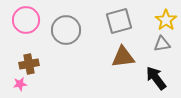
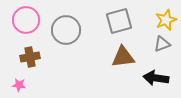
yellow star: rotated 15 degrees clockwise
gray triangle: rotated 12 degrees counterclockwise
brown cross: moved 1 px right, 7 px up
black arrow: rotated 45 degrees counterclockwise
pink star: moved 1 px left, 1 px down; rotated 16 degrees clockwise
